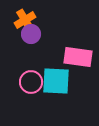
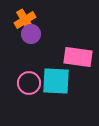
pink circle: moved 2 px left, 1 px down
